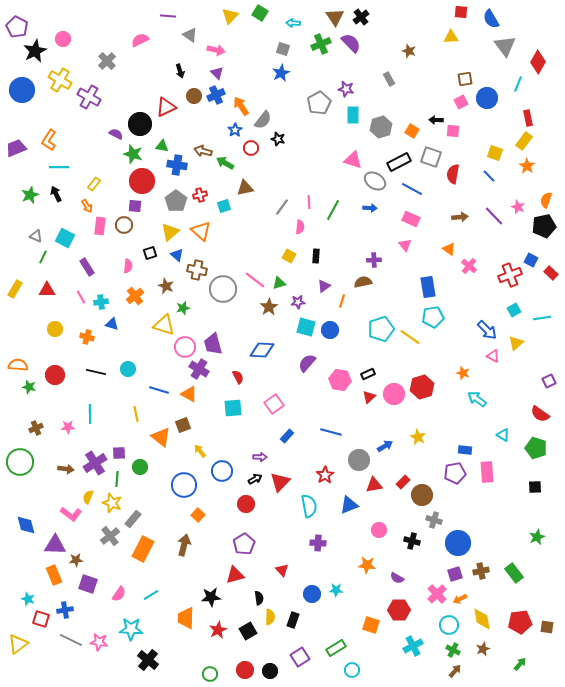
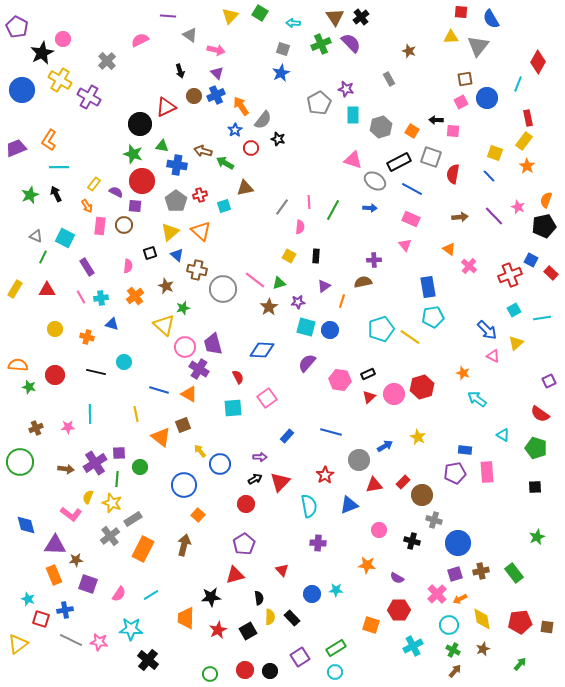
gray triangle at (505, 46): moved 27 px left; rotated 15 degrees clockwise
black star at (35, 51): moved 7 px right, 2 px down
purple semicircle at (116, 134): moved 58 px down
cyan cross at (101, 302): moved 4 px up
yellow triangle at (164, 325): rotated 25 degrees clockwise
cyan circle at (128, 369): moved 4 px left, 7 px up
pink square at (274, 404): moved 7 px left, 6 px up
blue circle at (222, 471): moved 2 px left, 7 px up
gray rectangle at (133, 519): rotated 18 degrees clockwise
black rectangle at (293, 620): moved 1 px left, 2 px up; rotated 63 degrees counterclockwise
cyan circle at (352, 670): moved 17 px left, 2 px down
